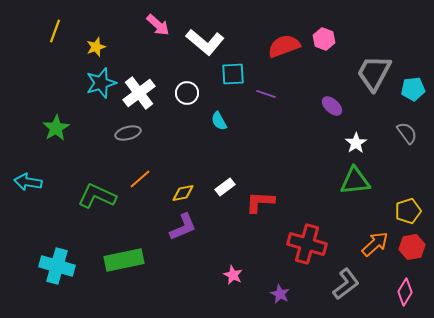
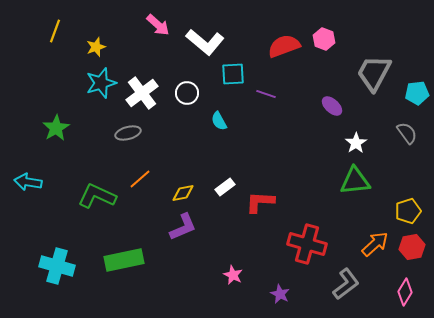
cyan pentagon: moved 4 px right, 4 px down
white cross: moved 3 px right
